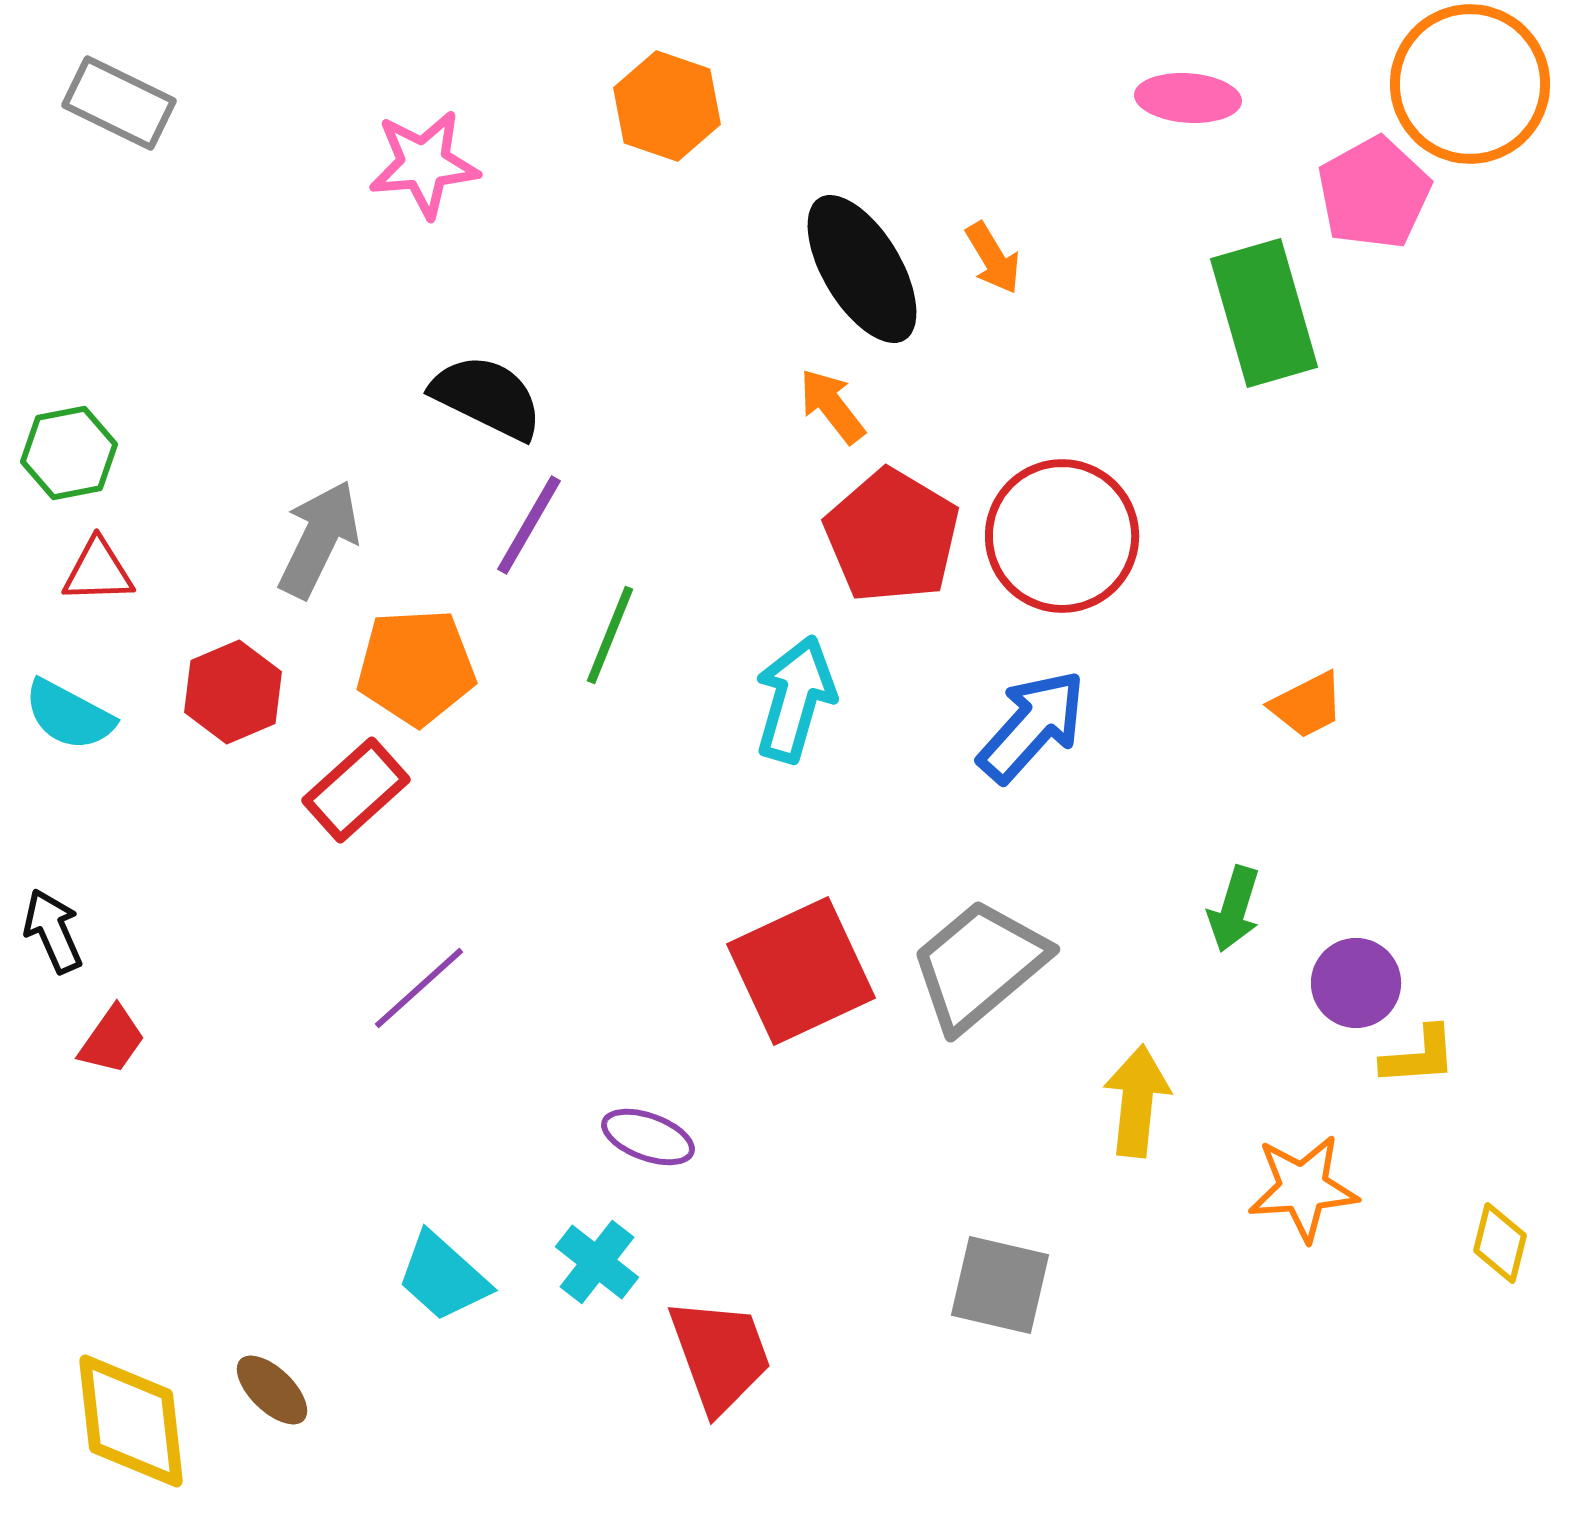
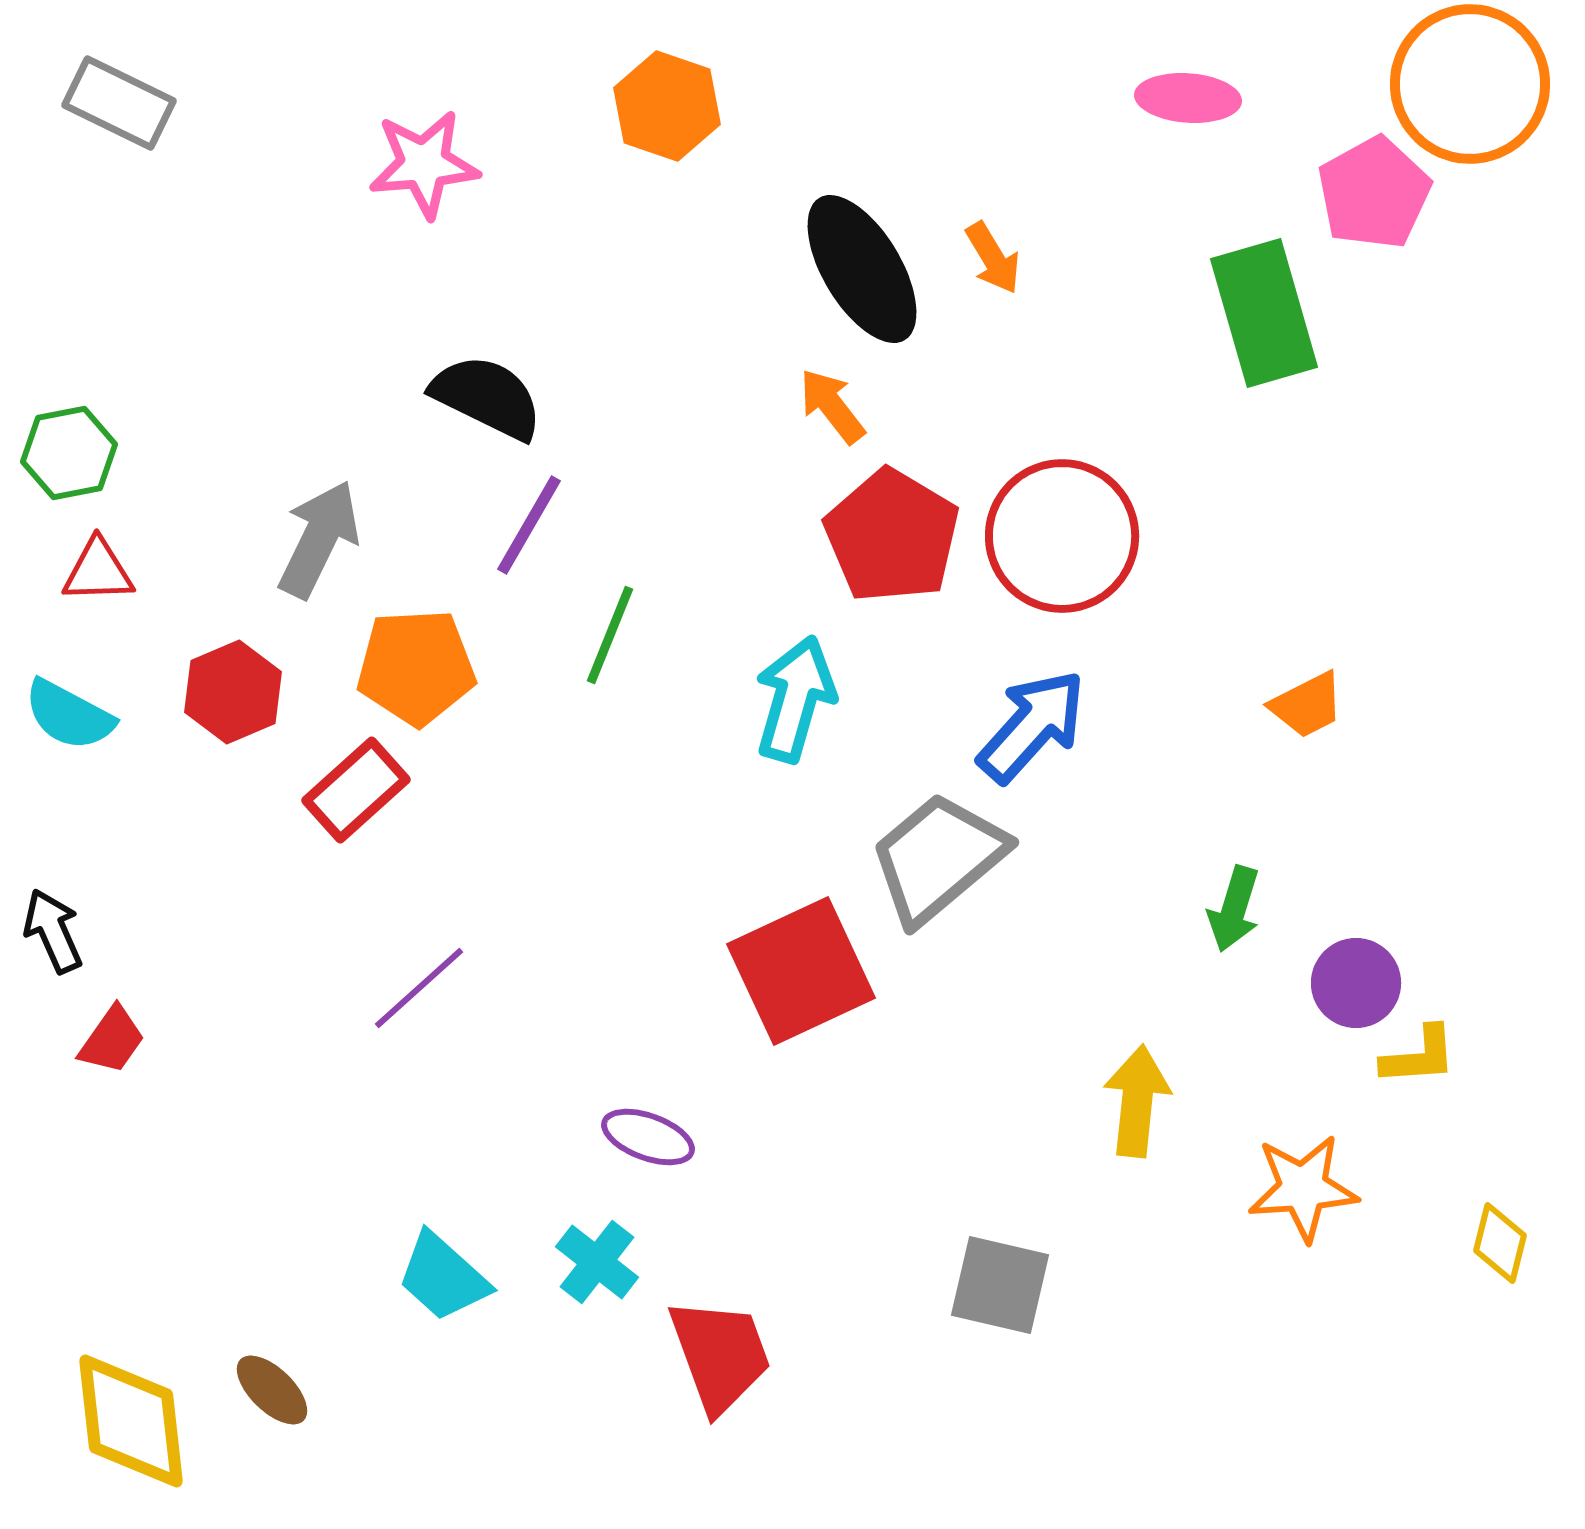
gray trapezoid at (979, 965): moved 41 px left, 107 px up
